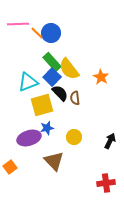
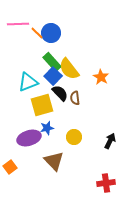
blue square: moved 1 px right, 1 px up
